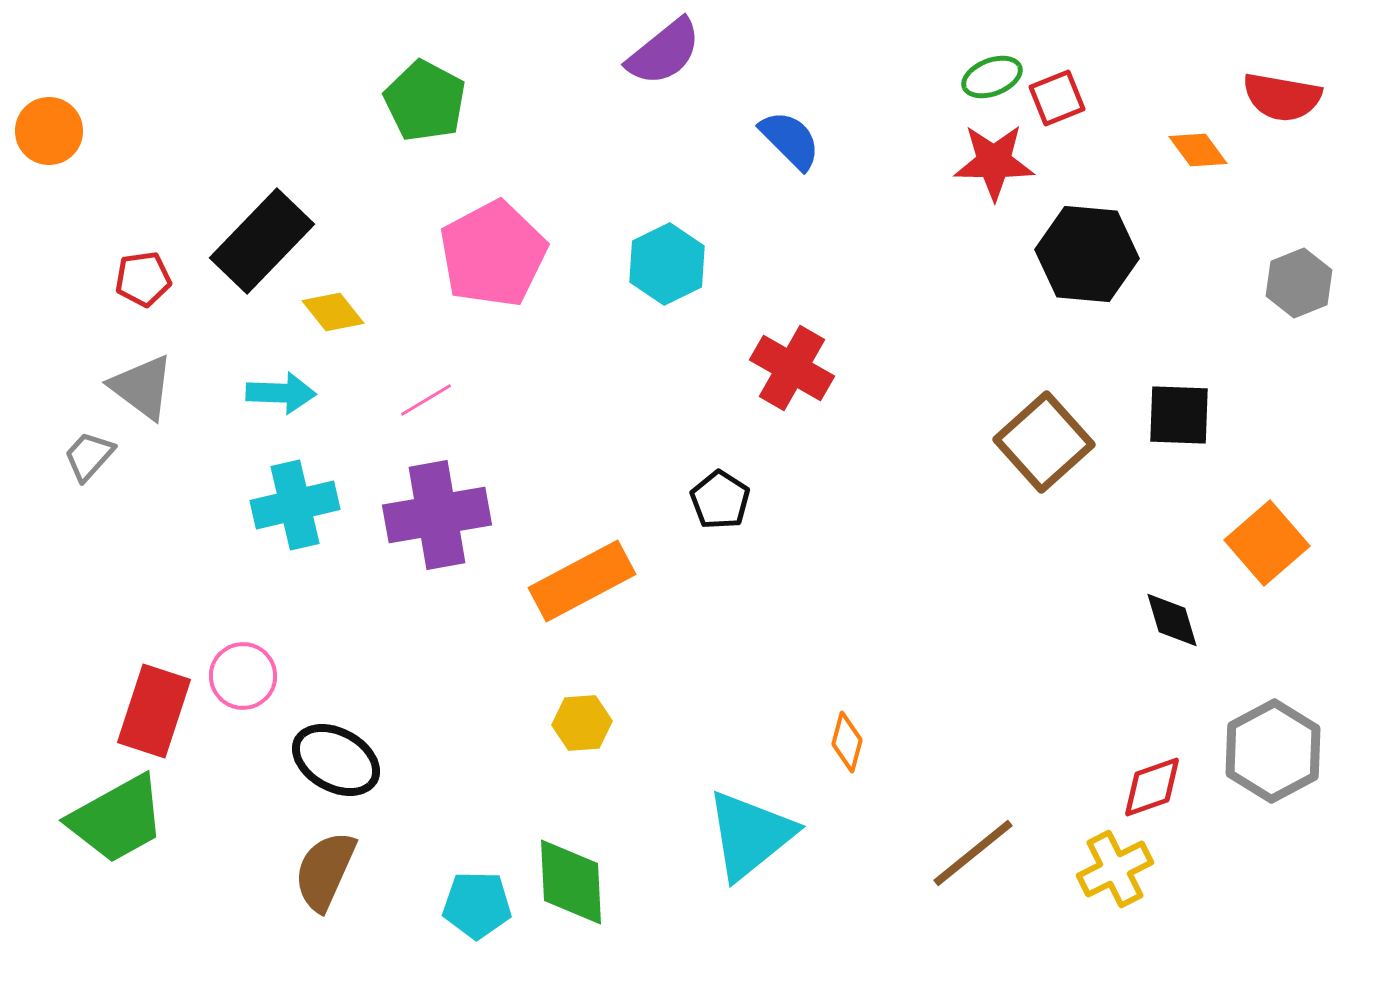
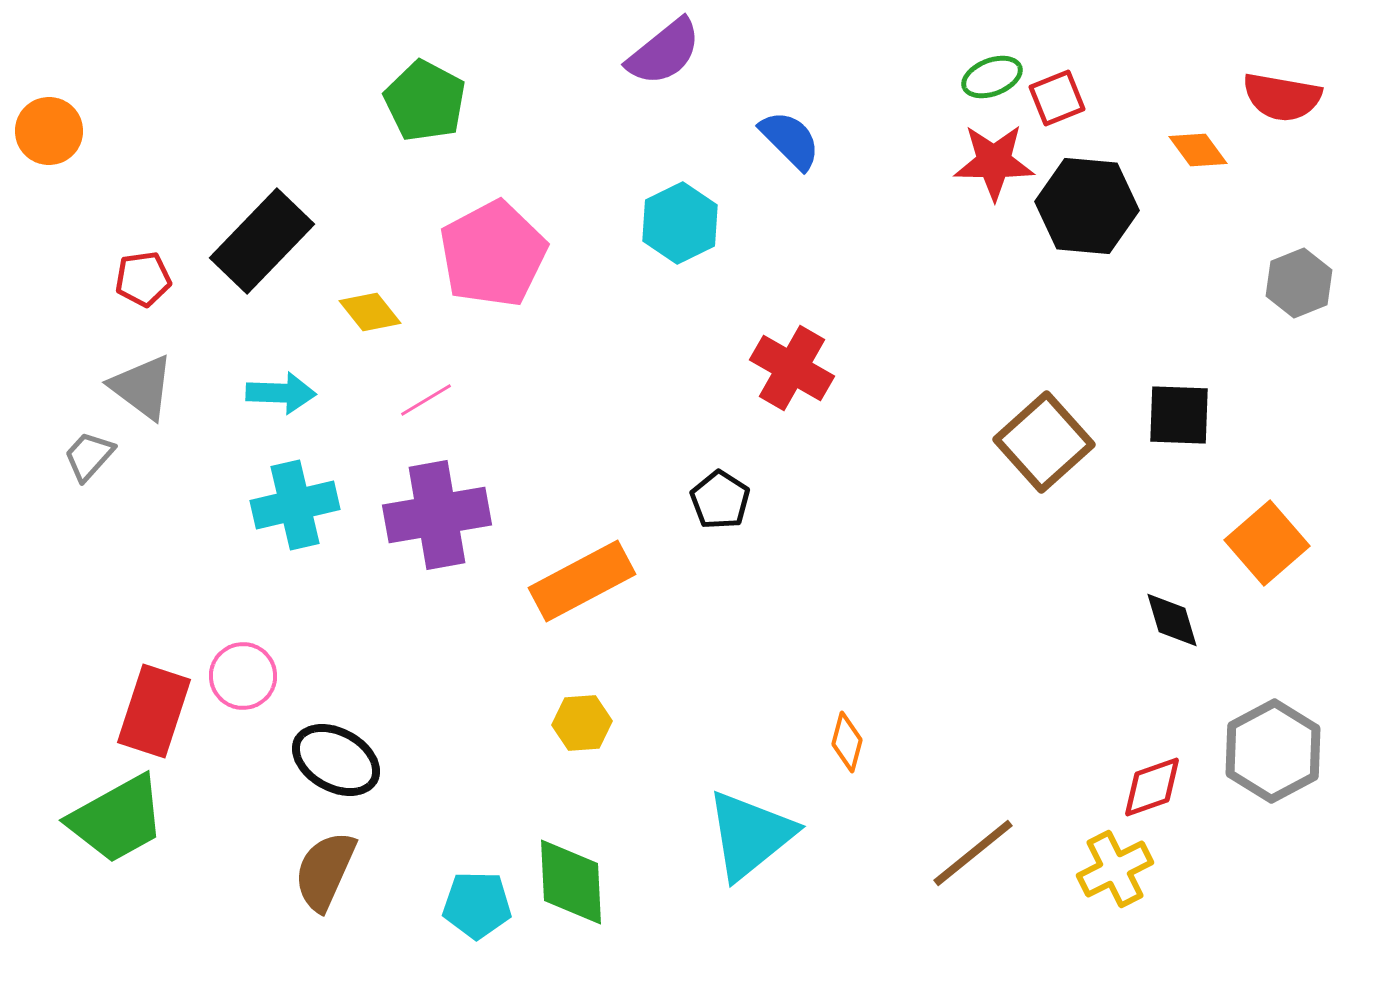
black hexagon at (1087, 254): moved 48 px up
cyan hexagon at (667, 264): moved 13 px right, 41 px up
yellow diamond at (333, 312): moved 37 px right
